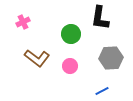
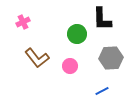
black L-shape: moved 2 px right, 1 px down; rotated 10 degrees counterclockwise
green circle: moved 6 px right
brown L-shape: rotated 15 degrees clockwise
